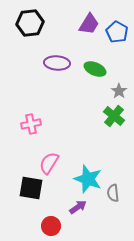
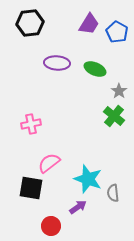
pink semicircle: rotated 20 degrees clockwise
